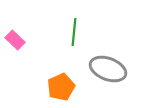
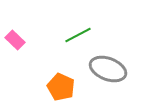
green line: moved 4 px right, 3 px down; rotated 56 degrees clockwise
orange pentagon: rotated 24 degrees counterclockwise
